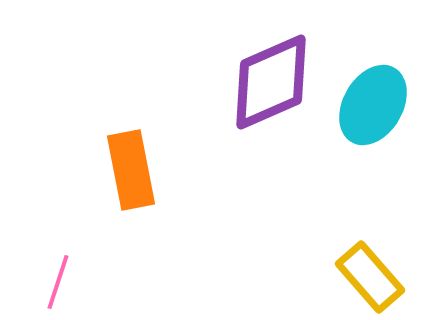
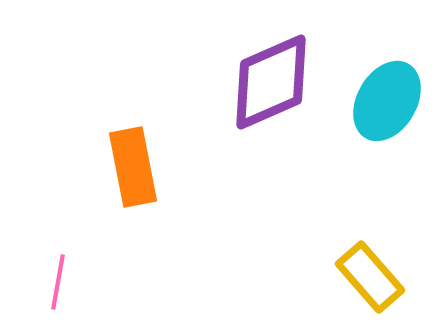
cyan ellipse: moved 14 px right, 4 px up
orange rectangle: moved 2 px right, 3 px up
pink line: rotated 8 degrees counterclockwise
